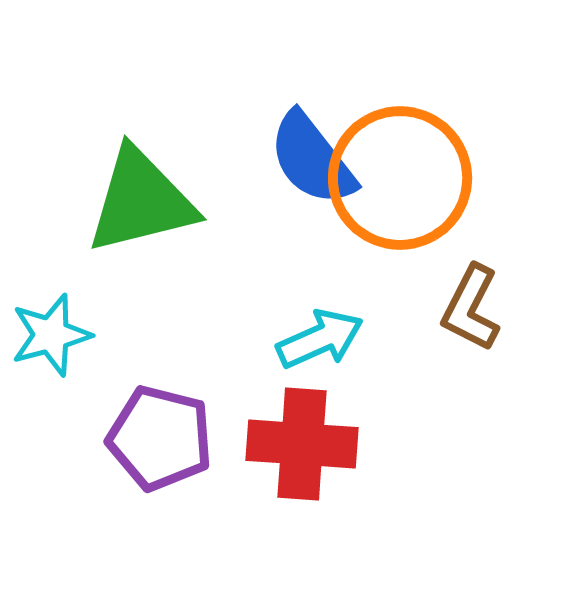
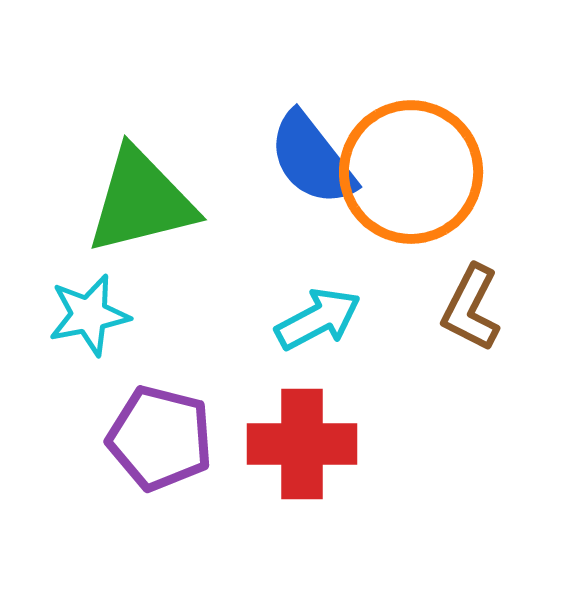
orange circle: moved 11 px right, 6 px up
cyan star: moved 38 px right, 20 px up; rotated 4 degrees clockwise
cyan arrow: moved 2 px left, 20 px up; rotated 4 degrees counterclockwise
red cross: rotated 4 degrees counterclockwise
